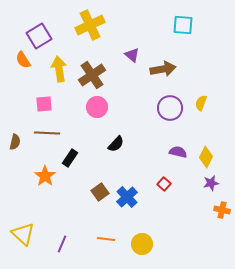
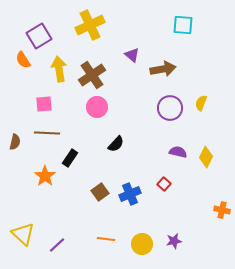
purple star: moved 37 px left, 58 px down
blue cross: moved 3 px right, 3 px up; rotated 20 degrees clockwise
purple line: moved 5 px left, 1 px down; rotated 24 degrees clockwise
